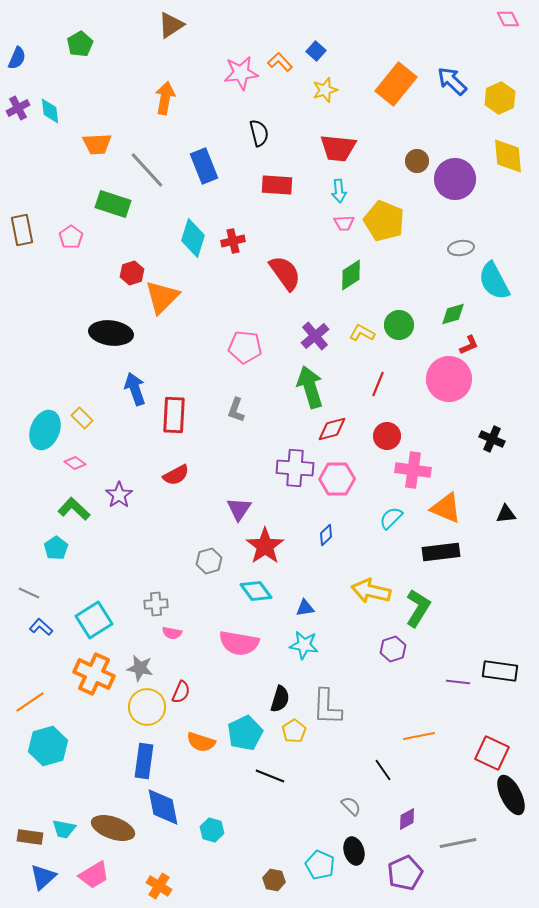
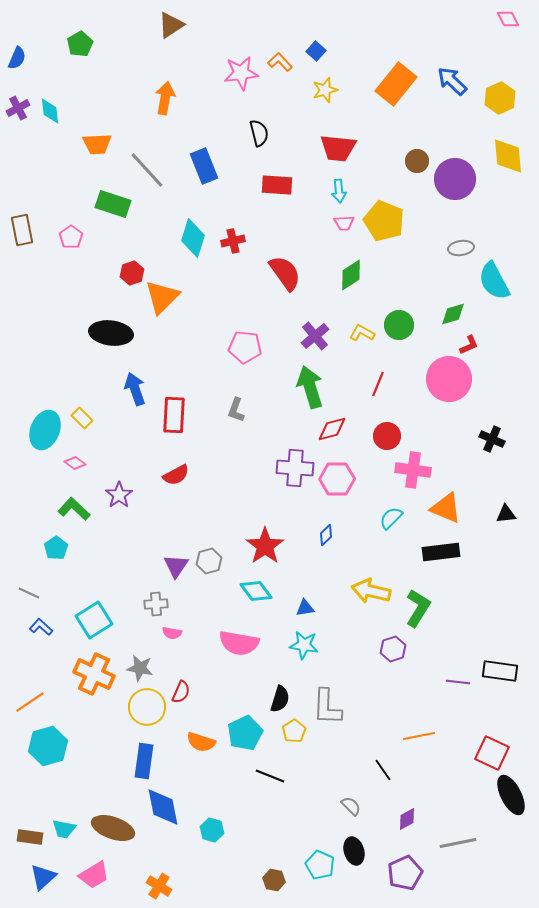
purple triangle at (239, 509): moved 63 px left, 57 px down
